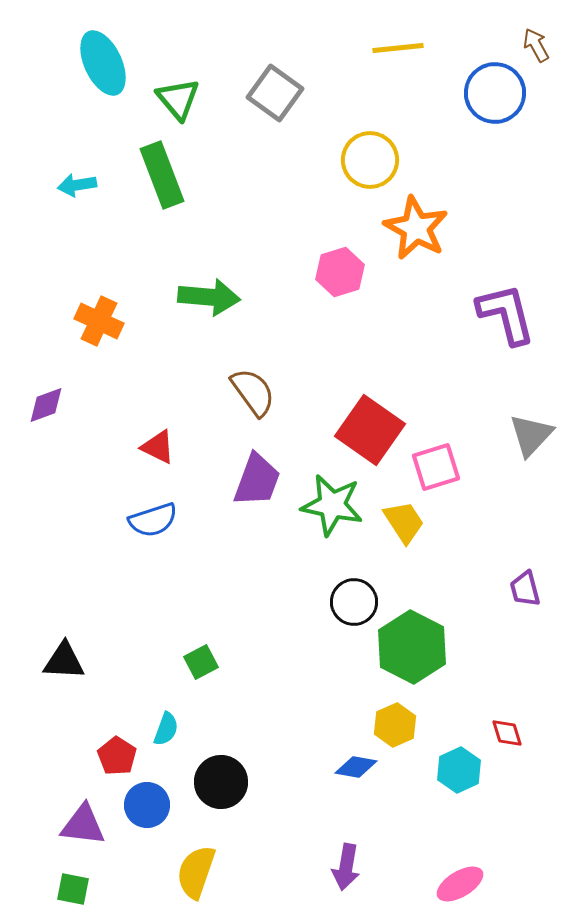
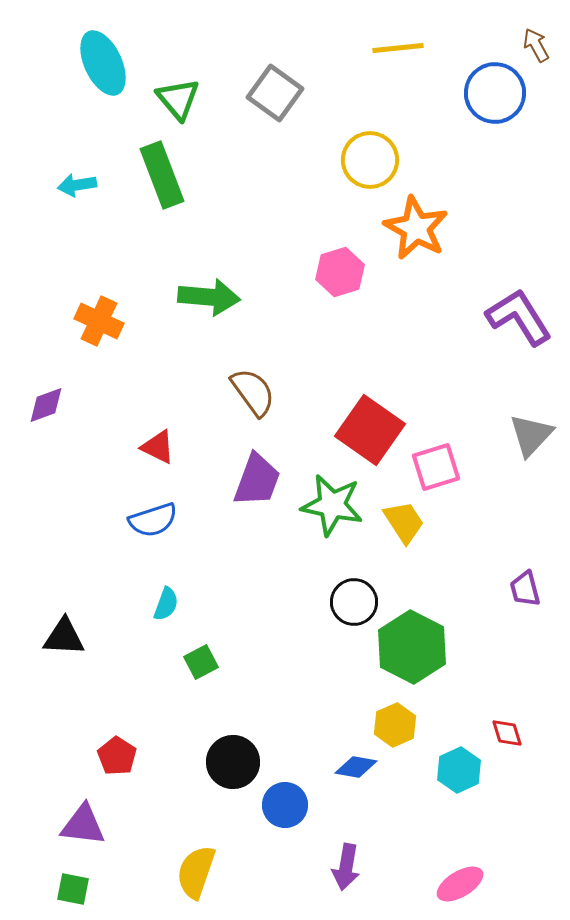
purple L-shape at (506, 314): moved 13 px right, 3 px down; rotated 18 degrees counterclockwise
black triangle at (64, 661): moved 24 px up
cyan semicircle at (166, 729): moved 125 px up
black circle at (221, 782): moved 12 px right, 20 px up
blue circle at (147, 805): moved 138 px right
